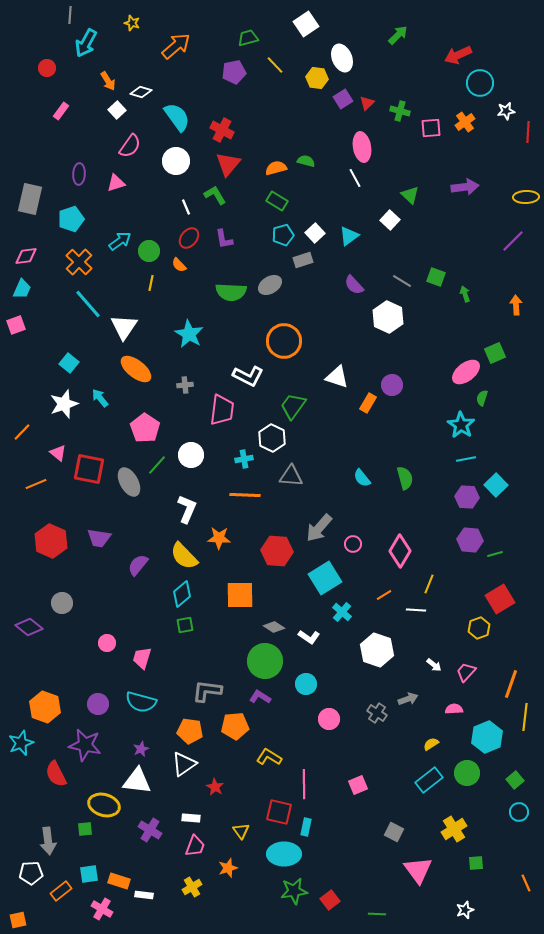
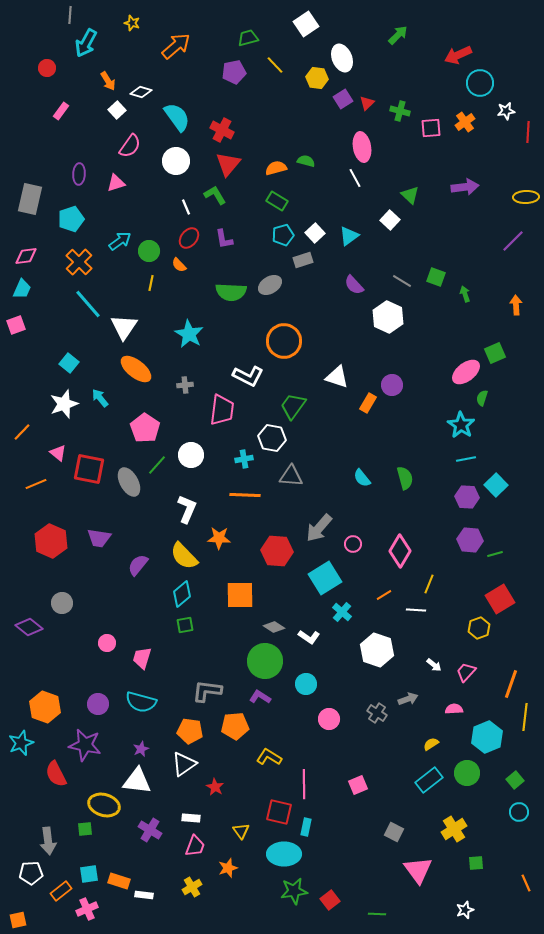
white hexagon at (272, 438): rotated 16 degrees counterclockwise
pink cross at (102, 909): moved 15 px left; rotated 35 degrees clockwise
